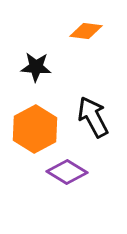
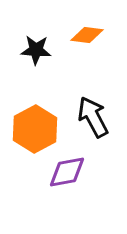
orange diamond: moved 1 px right, 4 px down
black star: moved 17 px up
purple diamond: rotated 42 degrees counterclockwise
